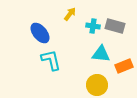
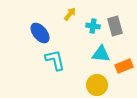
gray rectangle: rotated 60 degrees clockwise
cyan L-shape: moved 4 px right
